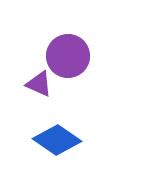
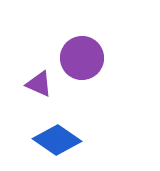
purple circle: moved 14 px right, 2 px down
